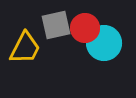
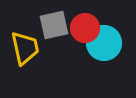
gray square: moved 2 px left
yellow trapezoid: rotated 39 degrees counterclockwise
